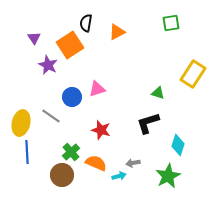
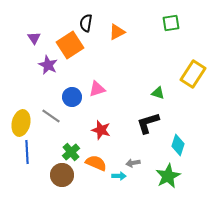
cyan arrow: rotated 16 degrees clockwise
